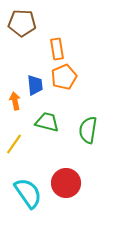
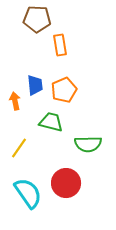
brown pentagon: moved 15 px right, 4 px up
orange rectangle: moved 3 px right, 4 px up
orange pentagon: moved 13 px down
green trapezoid: moved 4 px right
green semicircle: moved 14 px down; rotated 100 degrees counterclockwise
yellow line: moved 5 px right, 4 px down
